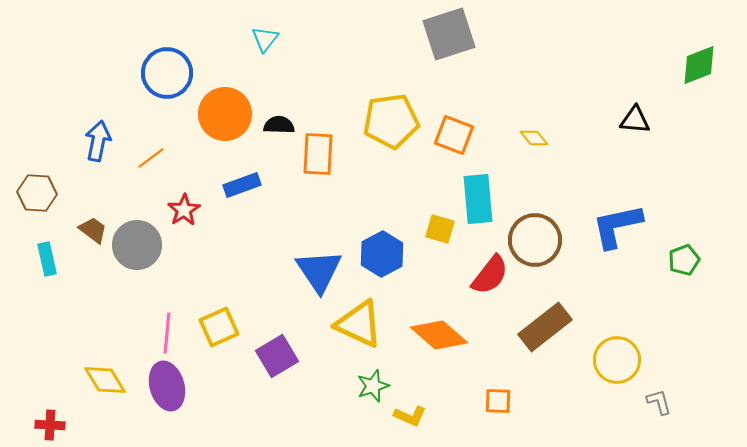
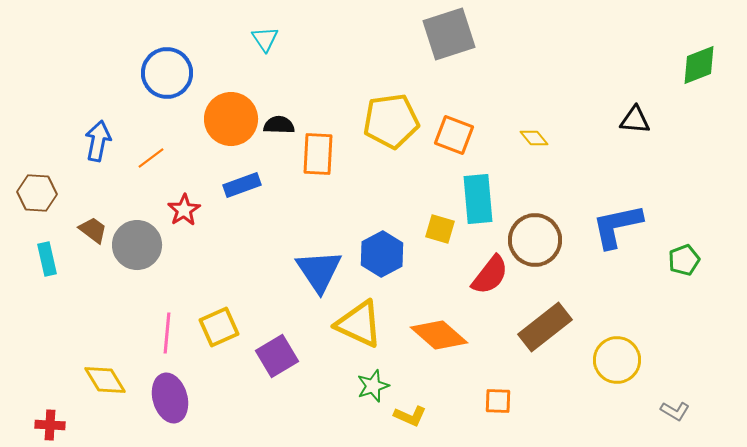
cyan triangle at (265, 39): rotated 12 degrees counterclockwise
orange circle at (225, 114): moved 6 px right, 5 px down
purple ellipse at (167, 386): moved 3 px right, 12 px down
gray L-shape at (659, 402): moved 16 px right, 9 px down; rotated 136 degrees clockwise
